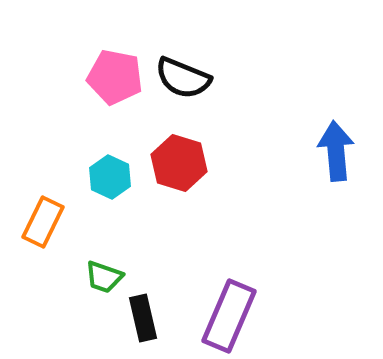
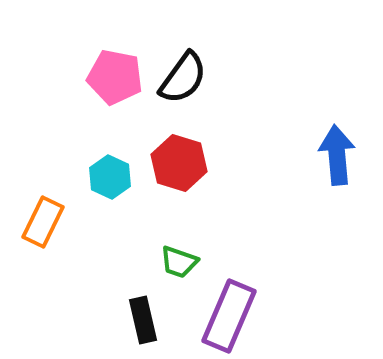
black semicircle: rotated 76 degrees counterclockwise
blue arrow: moved 1 px right, 4 px down
green trapezoid: moved 75 px right, 15 px up
black rectangle: moved 2 px down
